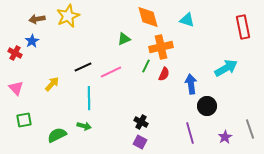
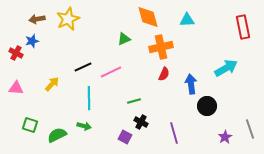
yellow star: moved 3 px down
cyan triangle: rotated 21 degrees counterclockwise
blue star: rotated 16 degrees clockwise
red cross: moved 1 px right
green line: moved 12 px left, 35 px down; rotated 48 degrees clockwise
pink triangle: rotated 42 degrees counterclockwise
green square: moved 6 px right, 5 px down; rotated 28 degrees clockwise
purple line: moved 16 px left
purple square: moved 15 px left, 5 px up
